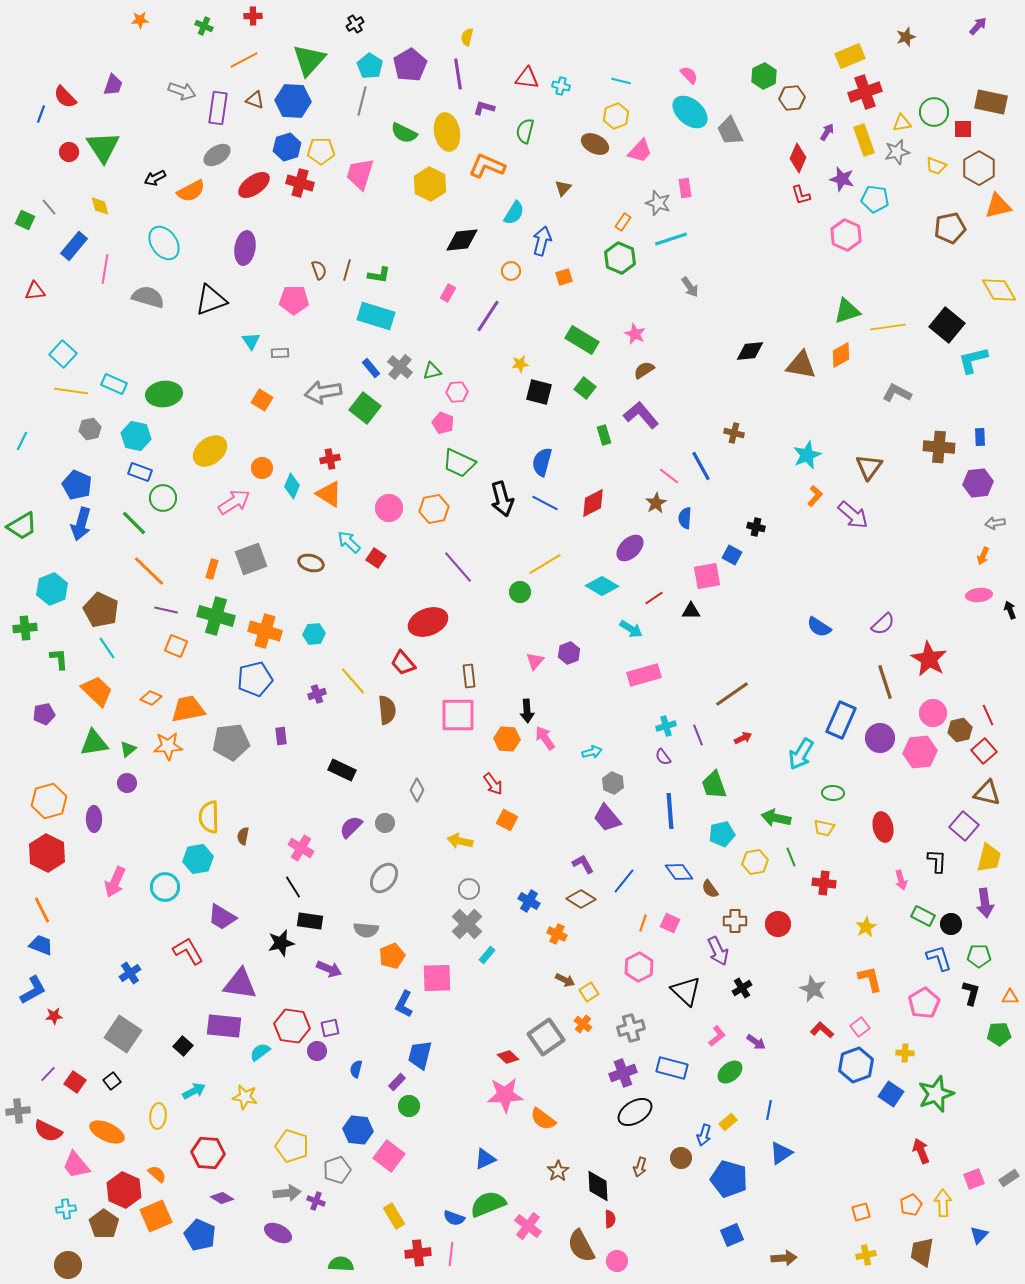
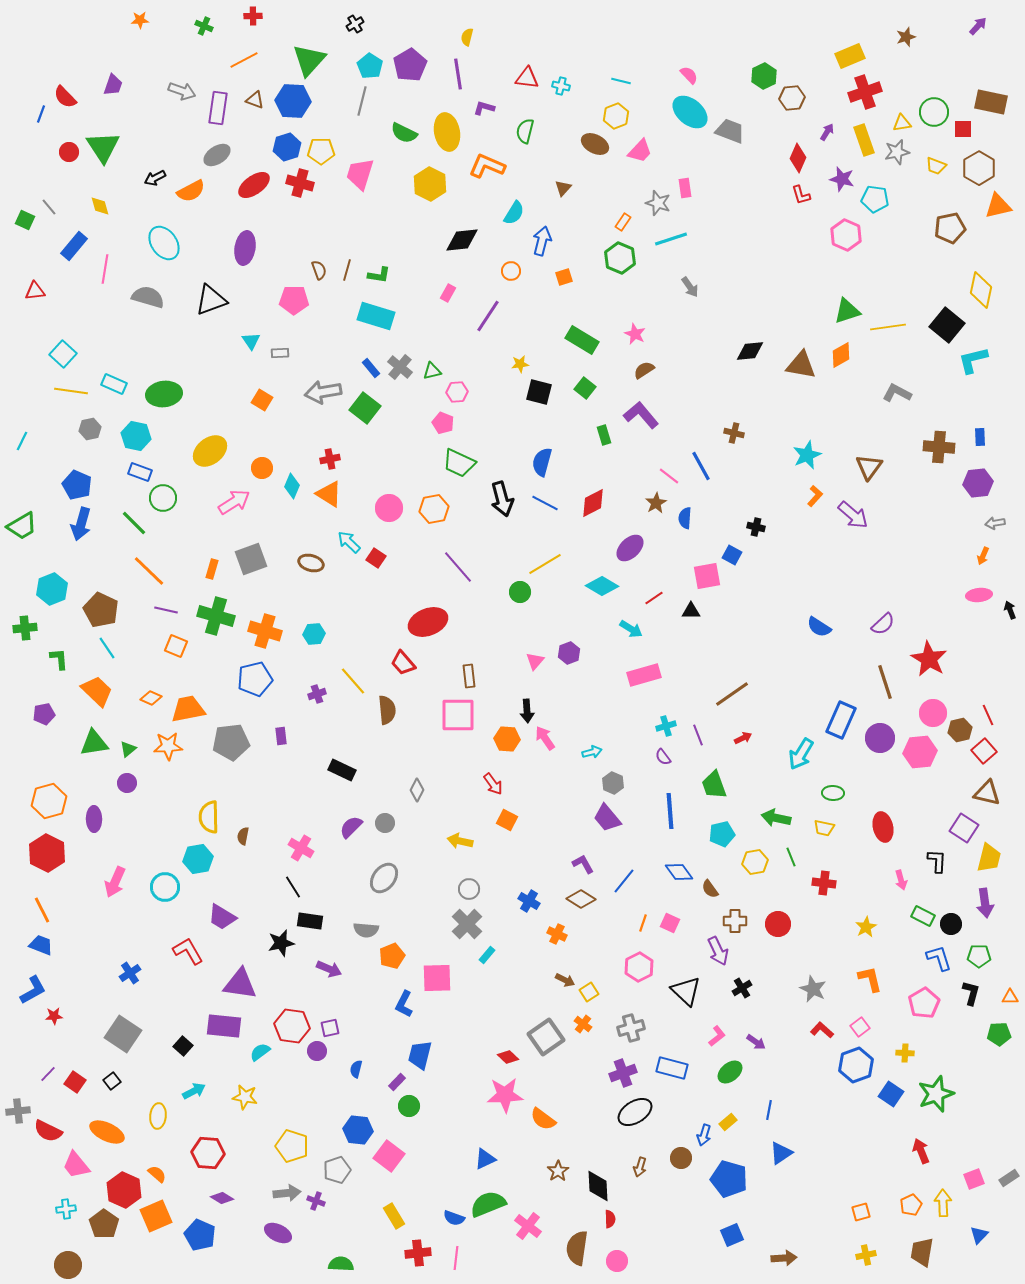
gray trapezoid at (730, 131): rotated 136 degrees clockwise
yellow diamond at (999, 290): moved 18 px left; rotated 42 degrees clockwise
purple square at (964, 826): moved 2 px down; rotated 8 degrees counterclockwise
brown semicircle at (581, 1246): moved 4 px left, 2 px down; rotated 36 degrees clockwise
pink line at (451, 1254): moved 5 px right, 4 px down
